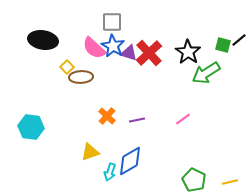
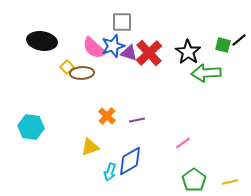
gray square: moved 10 px right
black ellipse: moved 1 px left, 1 px down
blue star: rotated 25 degrees clockwise
green arrow: rotated 28 degrees clockwise
brown ellipse: moved 1 px right, 4 px up
pink line: moved 24 px down
yellow triangle: moved 5 px up
green pentagon: rotated 10 degrees clockwise
